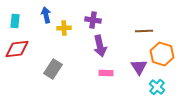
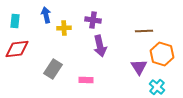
pink rectangle: moved 20 px left, 7 px down
